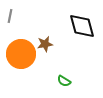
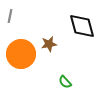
brown star: moved 4 px right
green semicircle: moved 1 px right, 1 px down; rotated 16 degrees clockwise
